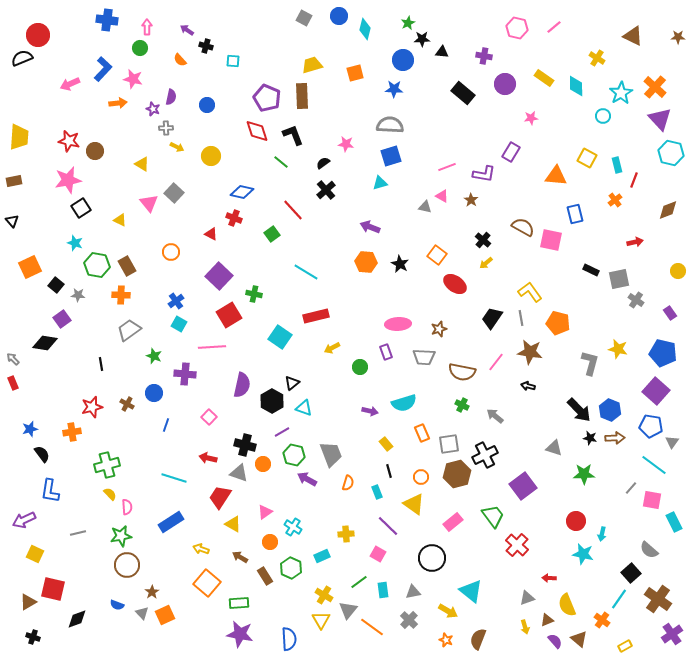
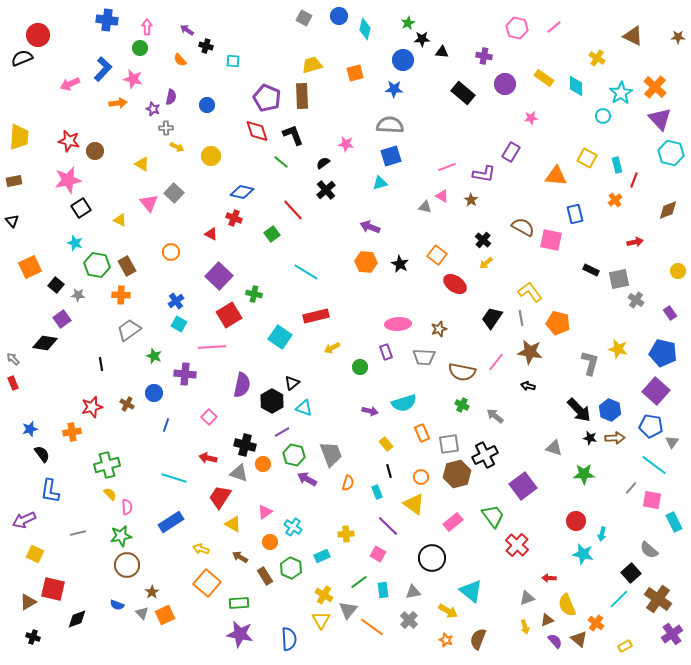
cyan line at (619, 599): rotated 10 degrees clockwise
orange cross at (602, 620): moved 6 px left, 3 px down
